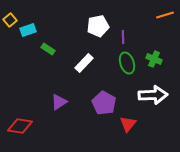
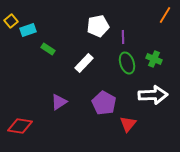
orange line: rotated 42 degrees counterclockwise
yellow square: moved 1 px right, 1 px down
